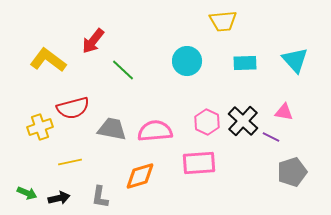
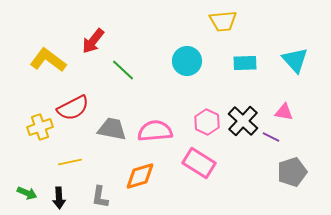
red semicircle: rotated 12 degrees counterclockwise
pink rectangle: rotated 36 degrees clockwise
black arrow: rotated 100 degrees clockwise
